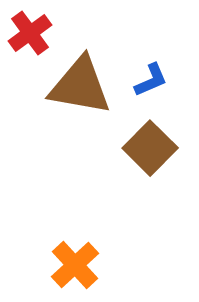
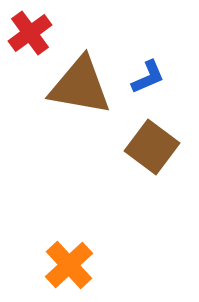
blue L-shape: moved 3 px left, 3 px up
brown square: moved 2 px right, 1 px up; rotated 8 degrees counterclockwise
orange cross: moved 6 px left
